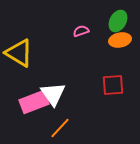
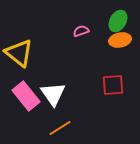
yellow triangle: rotated 8 degrees clockwise
pink rectangle: moved 8 px left, 6 px up; rotated 72 degrees clockwise
orange line: rotated 15 degrees clockwise
